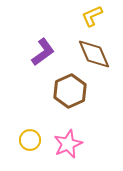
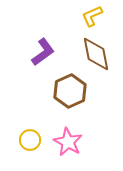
brown diamond: moved 2 px right; rotated 12 degrees clockwise
pink star: moved 2 px up; rotated 20 degrees counterclockwise
